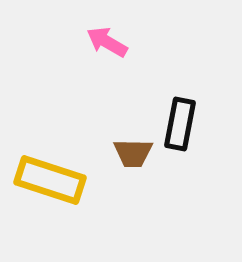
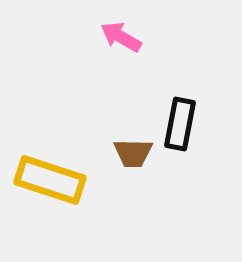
pink arrow: moved 14 px right, 5 px up
